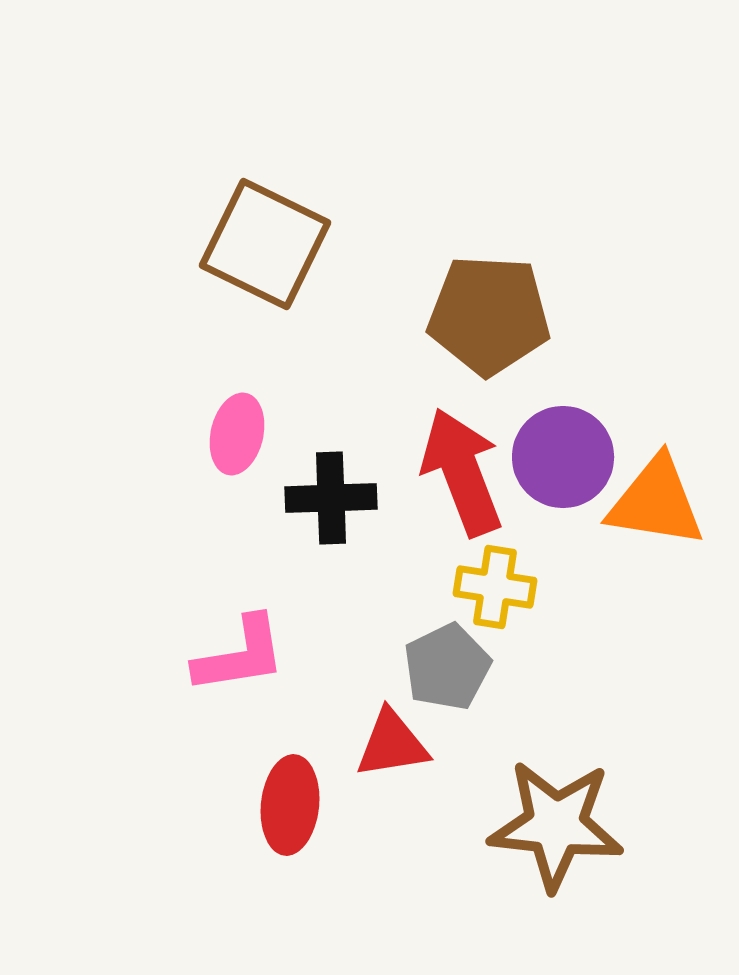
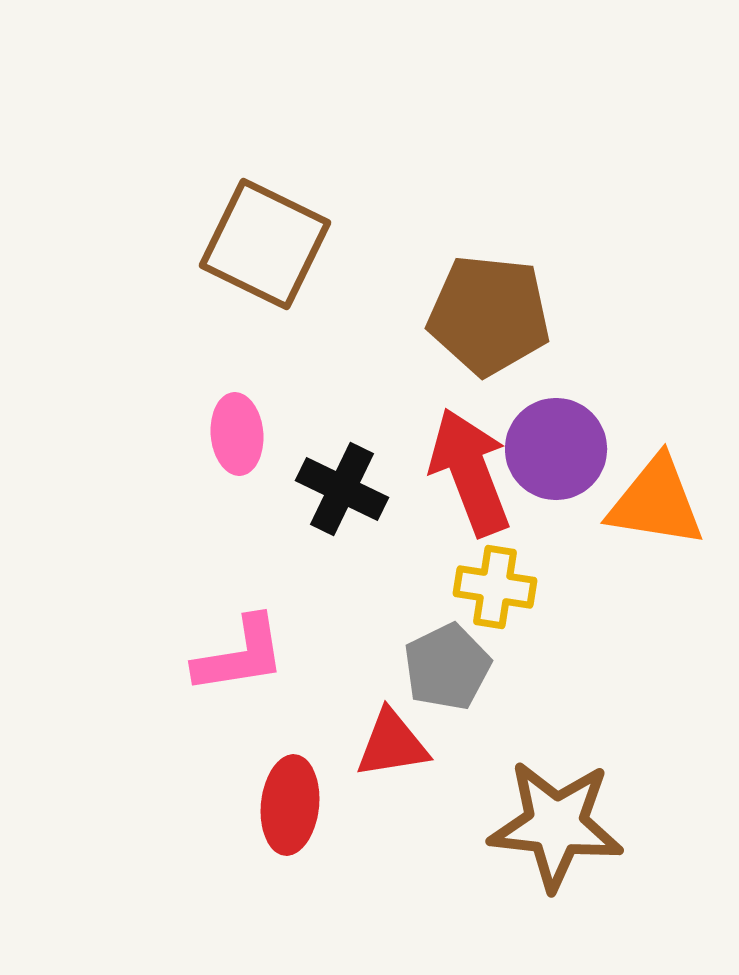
brown pentagon: rotated 3 degrees clockwise
pink ellipse: rotated 18 degrees counterclockwise
purple circle: moved 7 px left, 8 px up
red arrow: moved 8 px right
black cross: moved 11 px right, 9 px up; rotated 28 degrees clockwise
